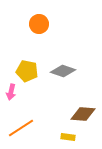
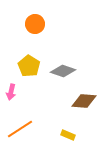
orange circle: moved 4 px left
yellow pentagon: moved 2 px right, 5 px up; rotated 20 degrees clockwise
brown diamond: moved 1 px right, 13 px up
orange line: moved 1 px left, 1 px down
yellow rectangle: moved 2 px up; rotated 16 degrees clockwise
